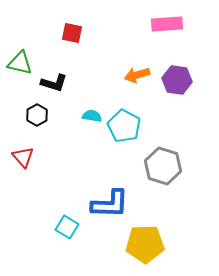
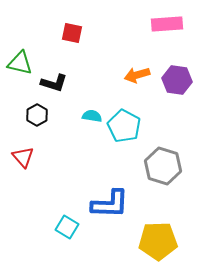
yellow pentagon: moved 13 px right, 3 px up
